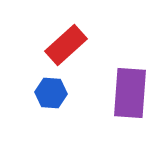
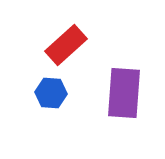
purple rectangle: moved 6 px left
